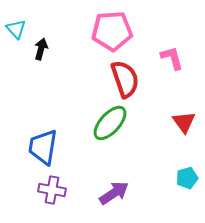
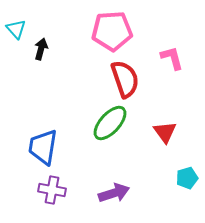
red triangle: moved 19 px left, 10 px down
purple arrow: rotated 16 degrees clockwise
